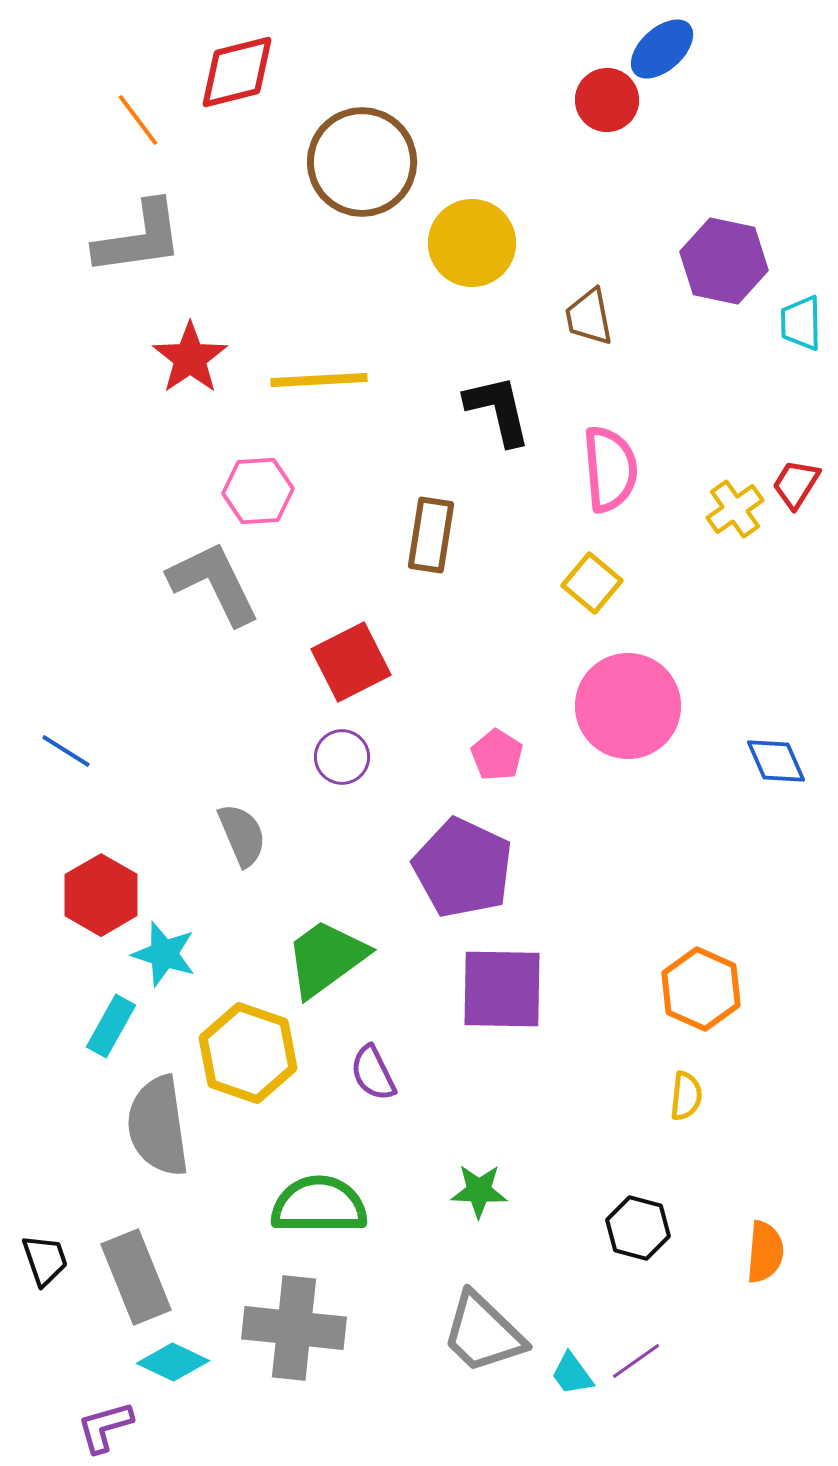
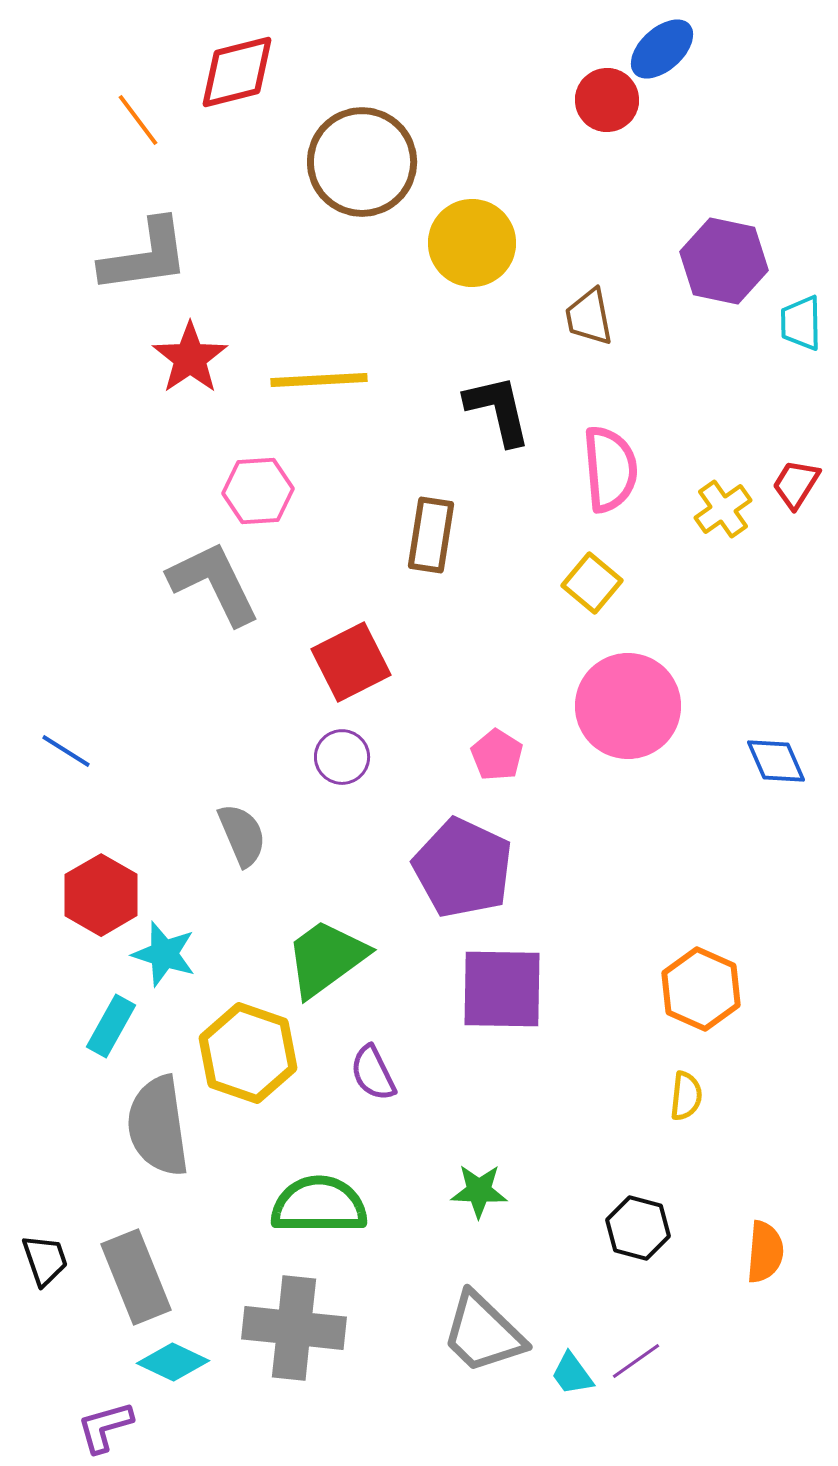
gray L-shape at (139, 238): moved 6 px right, 18 px down
yellow cross at (735, 509): moved 12 px left
